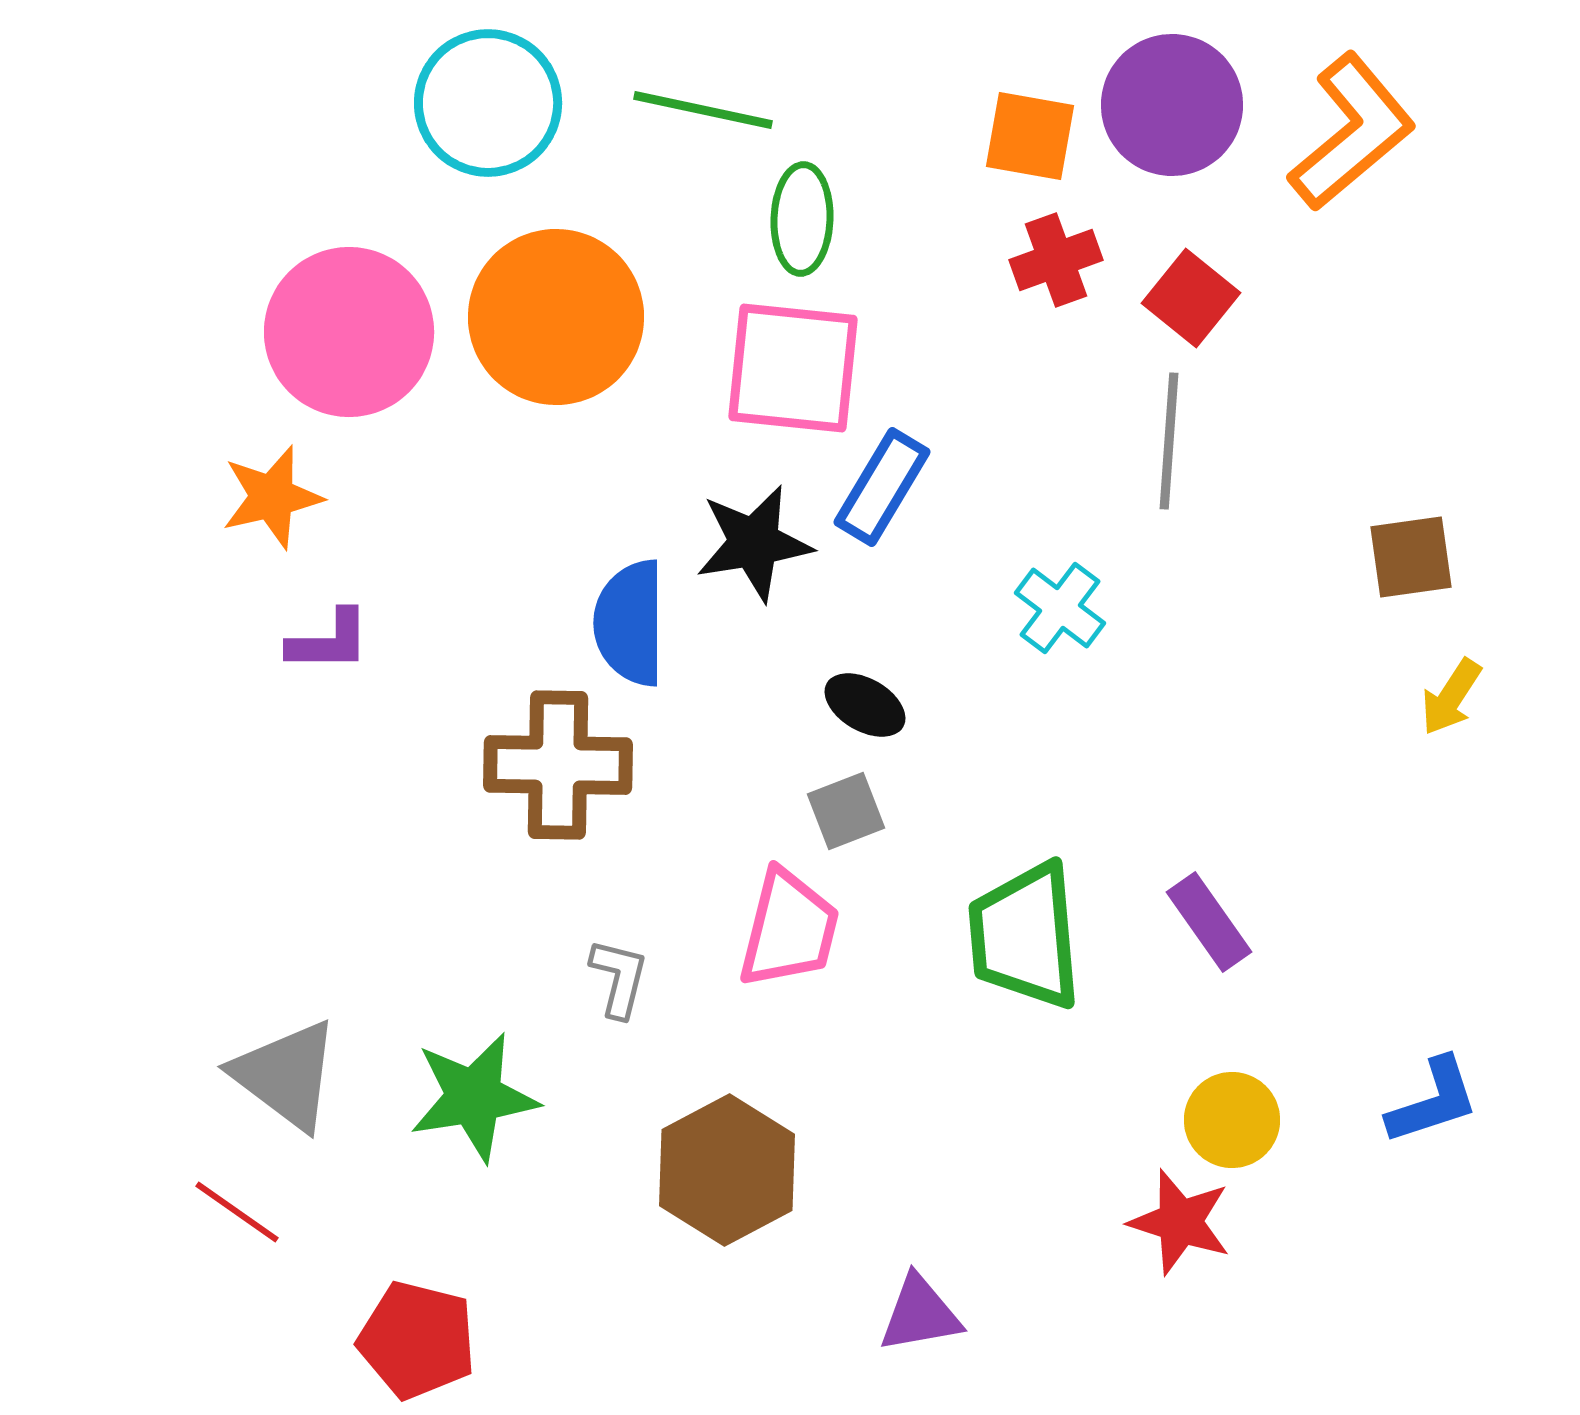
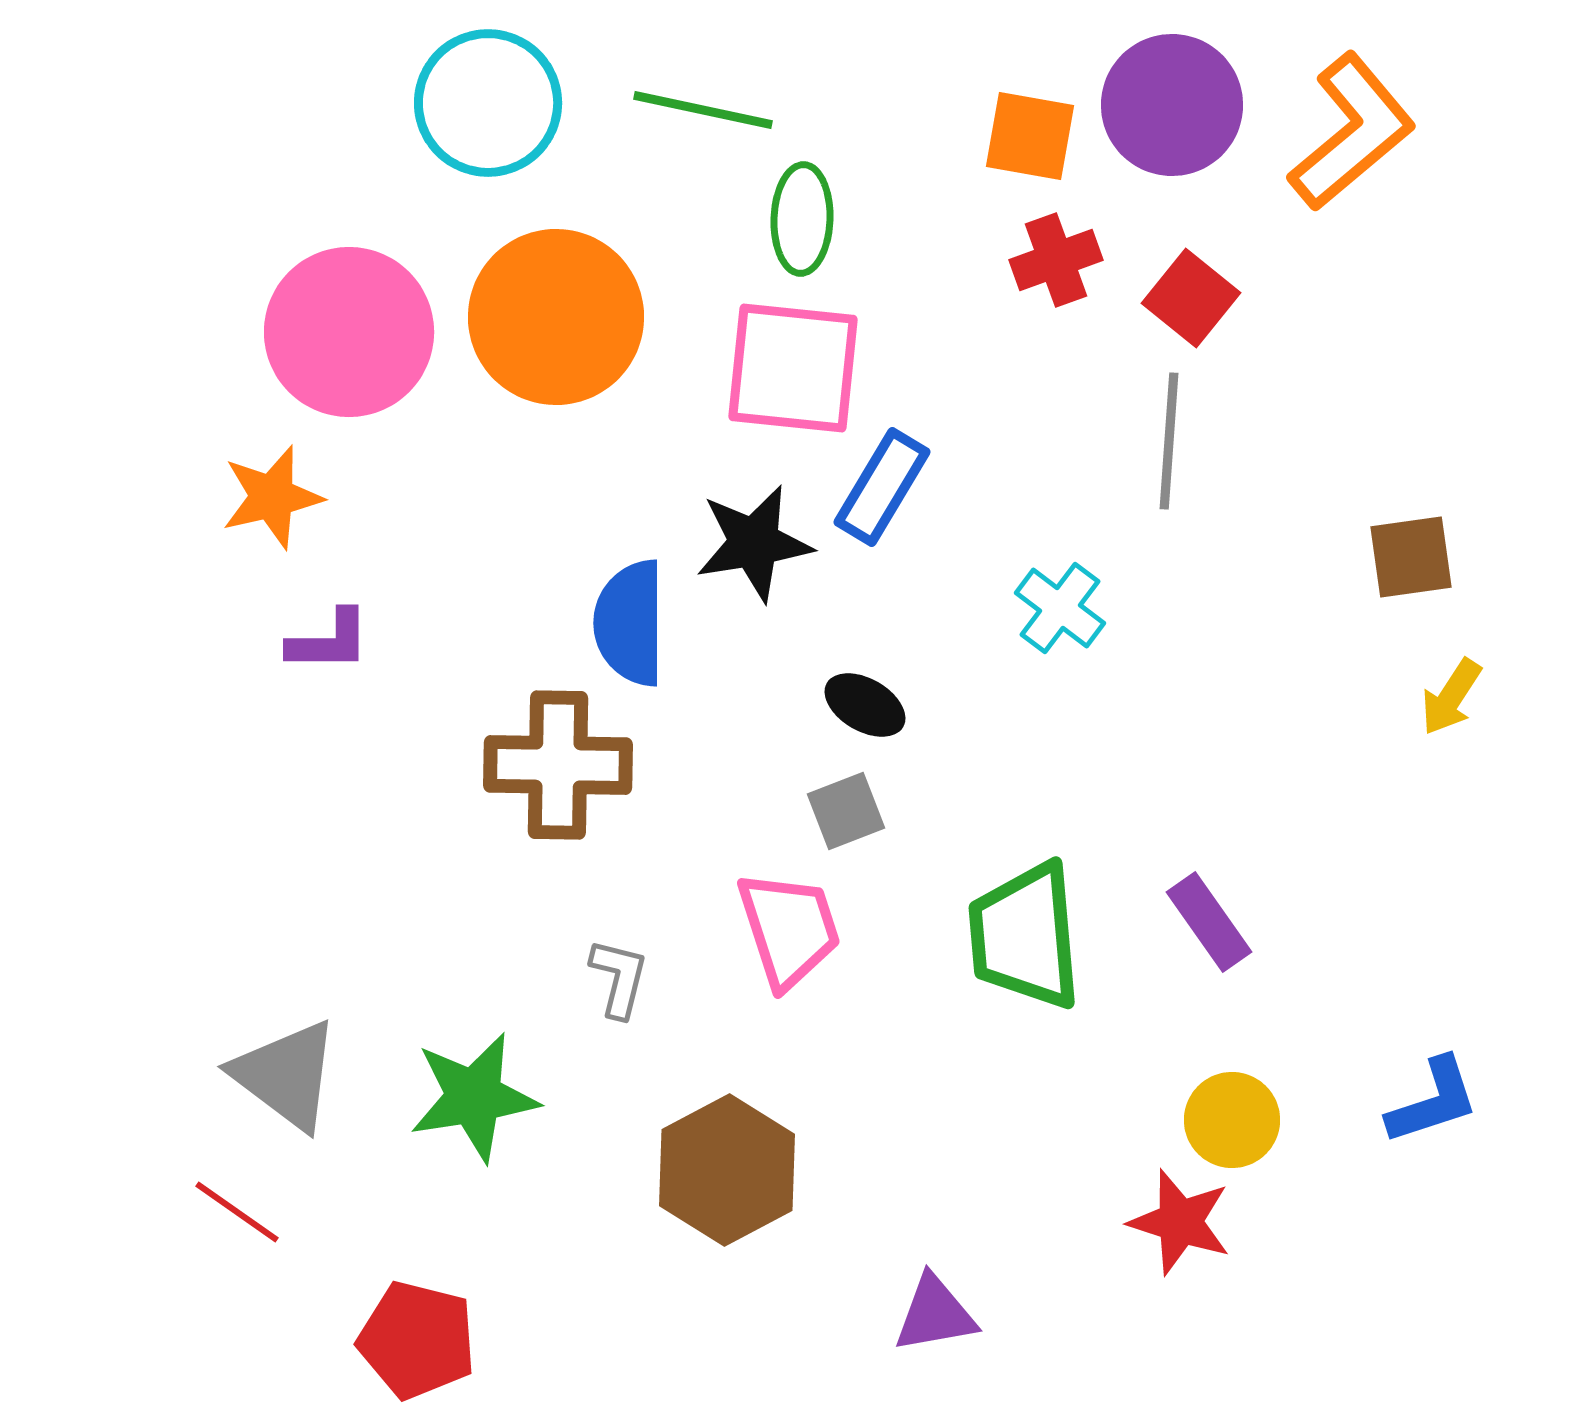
pink trapezoid: rotated 32 degrees counterclockwise
purple triangle: moved 15 px right
